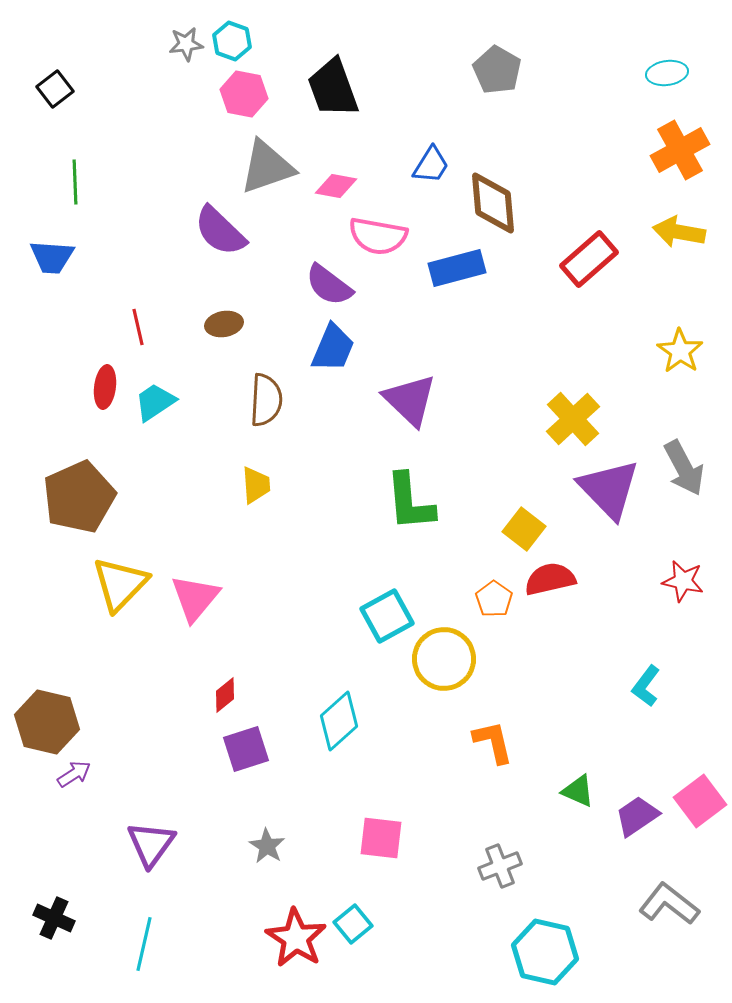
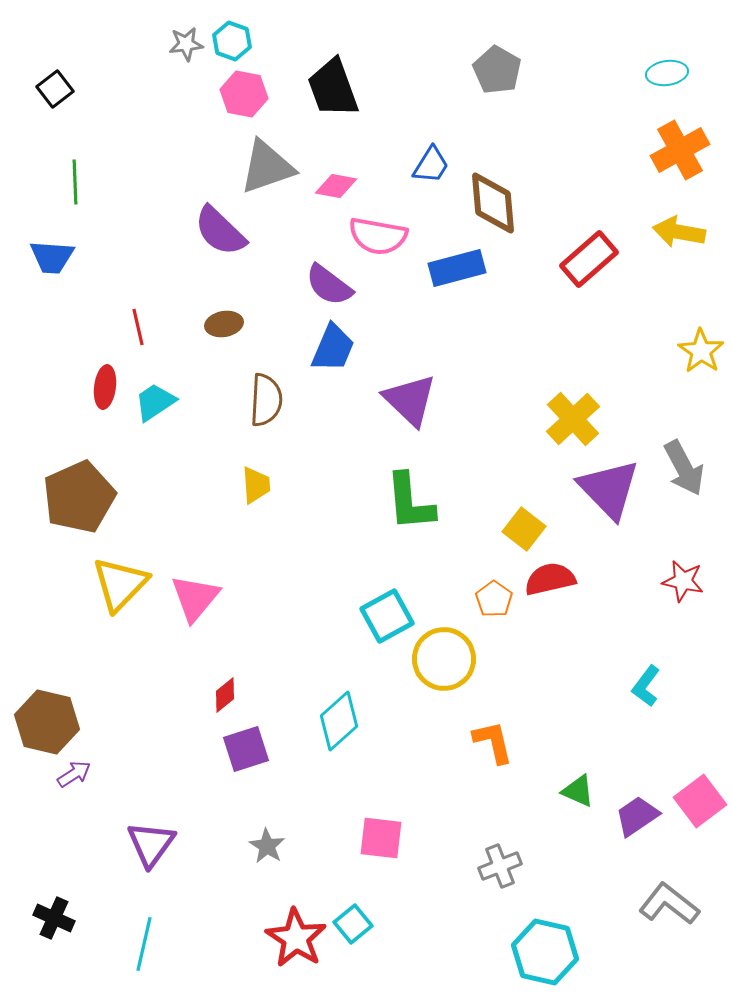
yellow star at (680, 351): moved 21 px right
